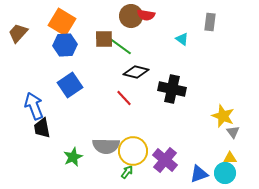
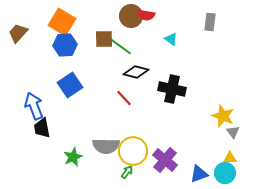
cyan triangle: moved 11 px left
